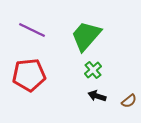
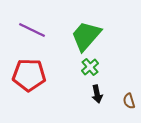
green cross: moved 3 px left, 3 px up
red pentagon: rotated 8 degrees clockwise
black arrow: moved 2 px up; rotated 120 degrees counterclockwise
brown semicircle: rotated 112 degrees clockwise
